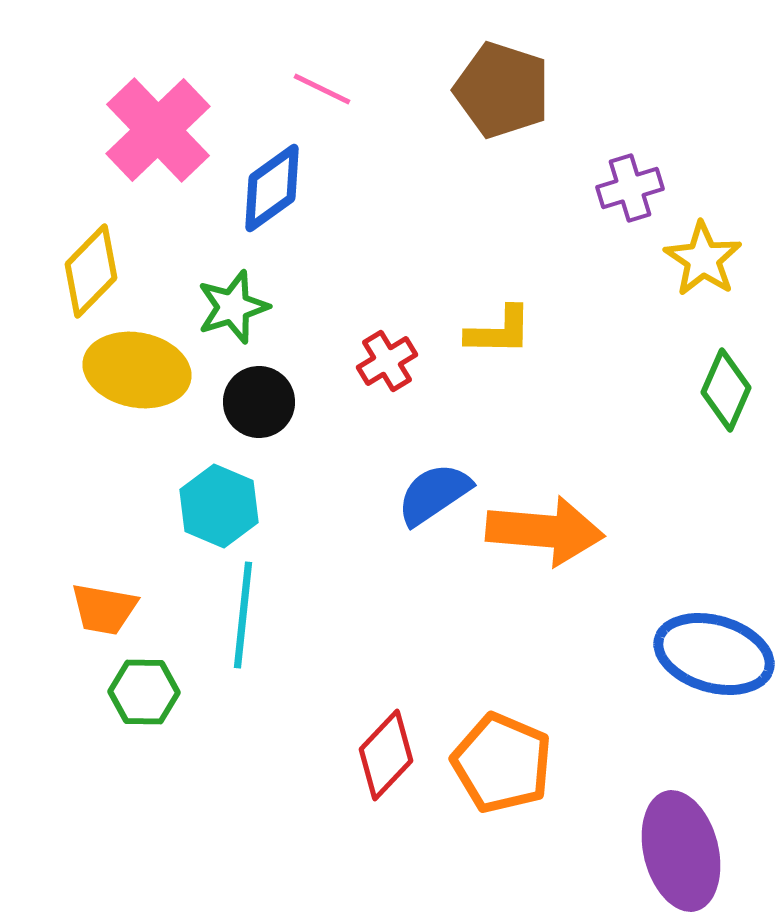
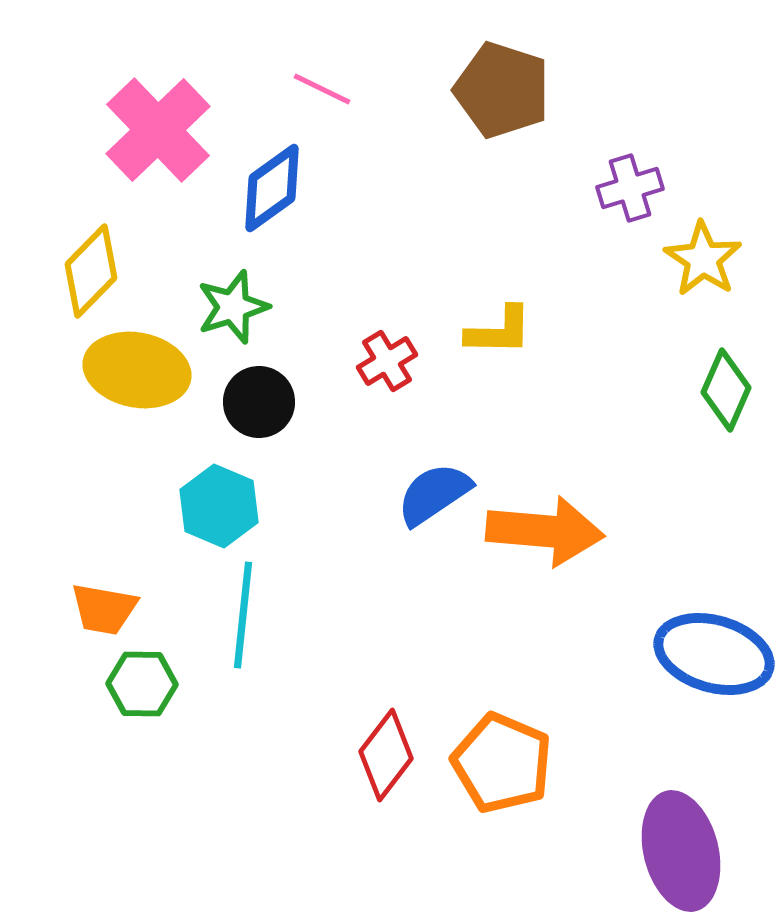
green hexagon: moved 2 px left, 8 px up
red diamond: rotated 6 degrees counterclockwise
